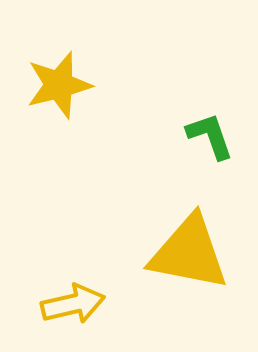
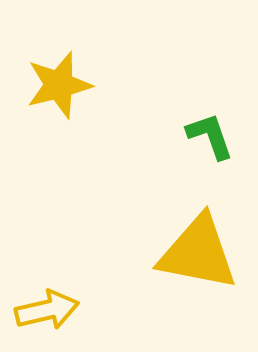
yellow triangle: moved 9 px right
yellow arrow: moved 26 px left, 6 px down
